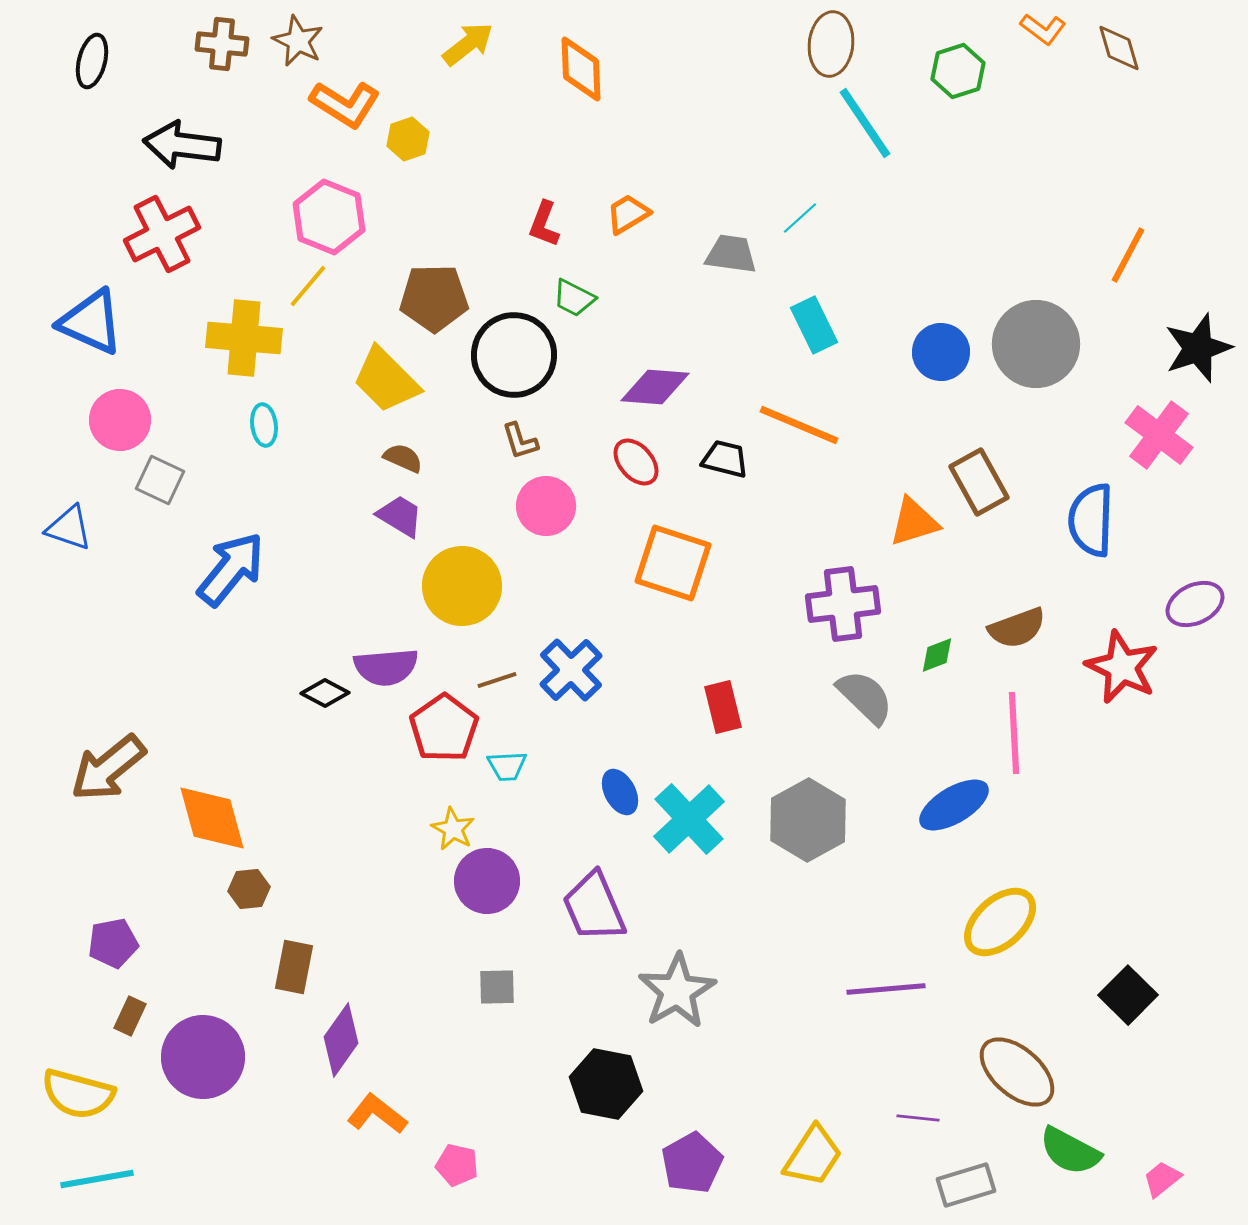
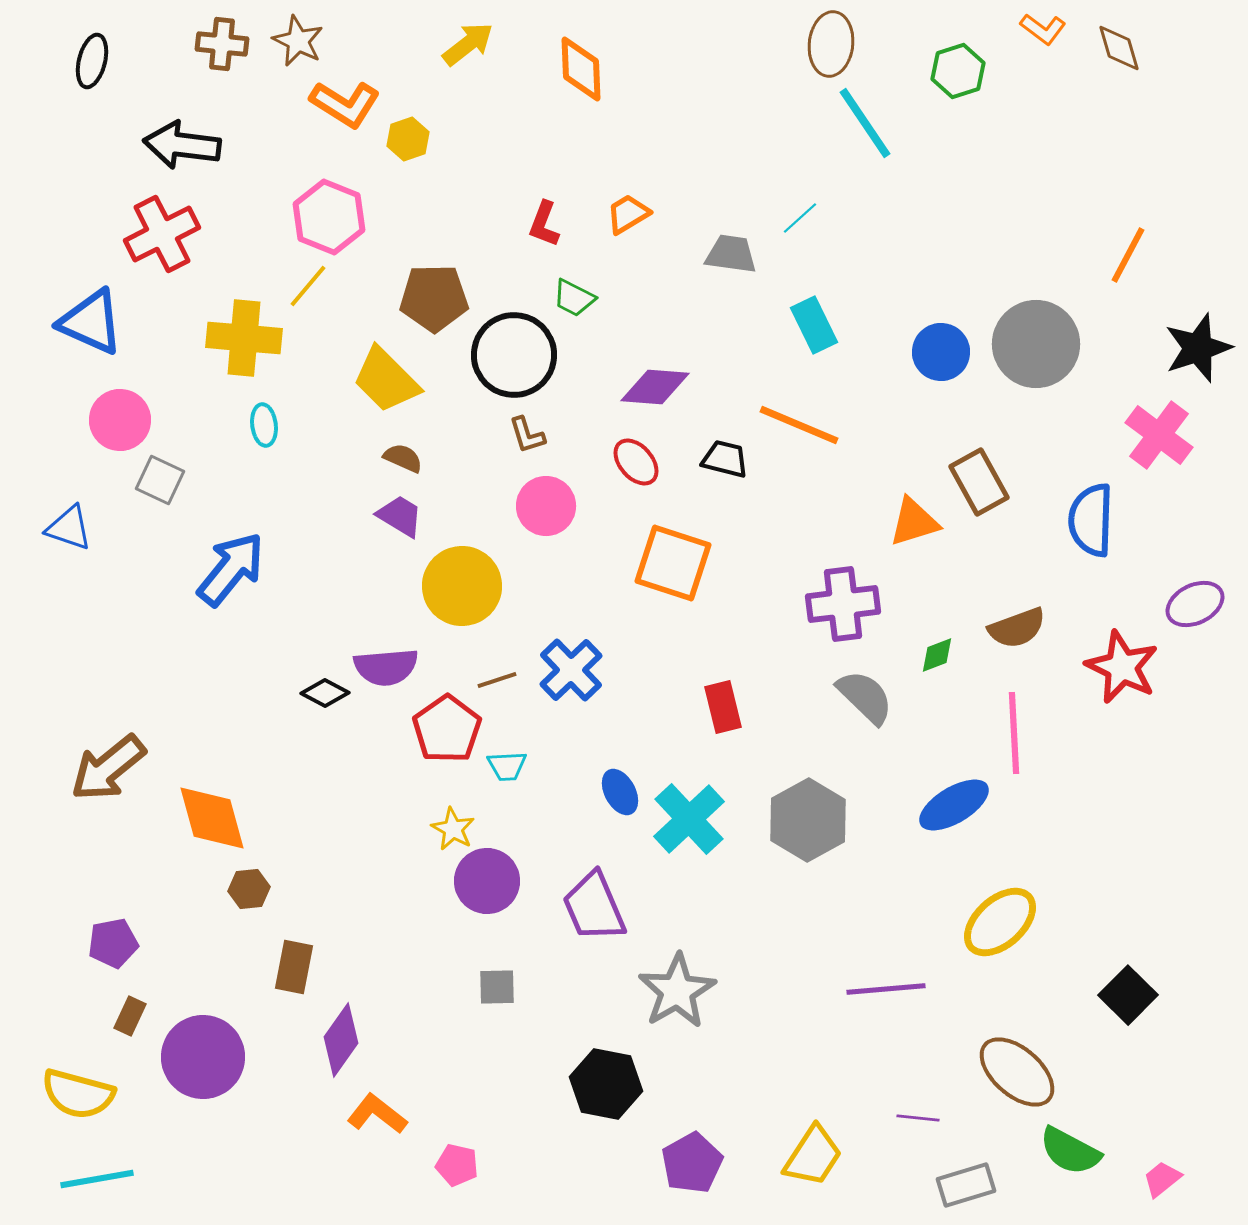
brown L-shape at (520, 441): moved 7 px right, 6 px up
red pentagon at (444, 728): moved 3 px right, 1 px down
